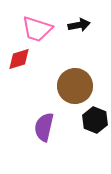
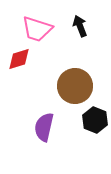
black arrow: moved 1 px right, 1 px down; rotated 100 degrees counterclockwise
